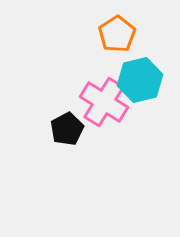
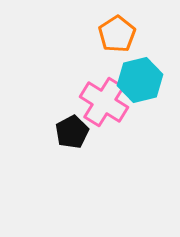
black pentagon: moved 5 px right, 3 px down
